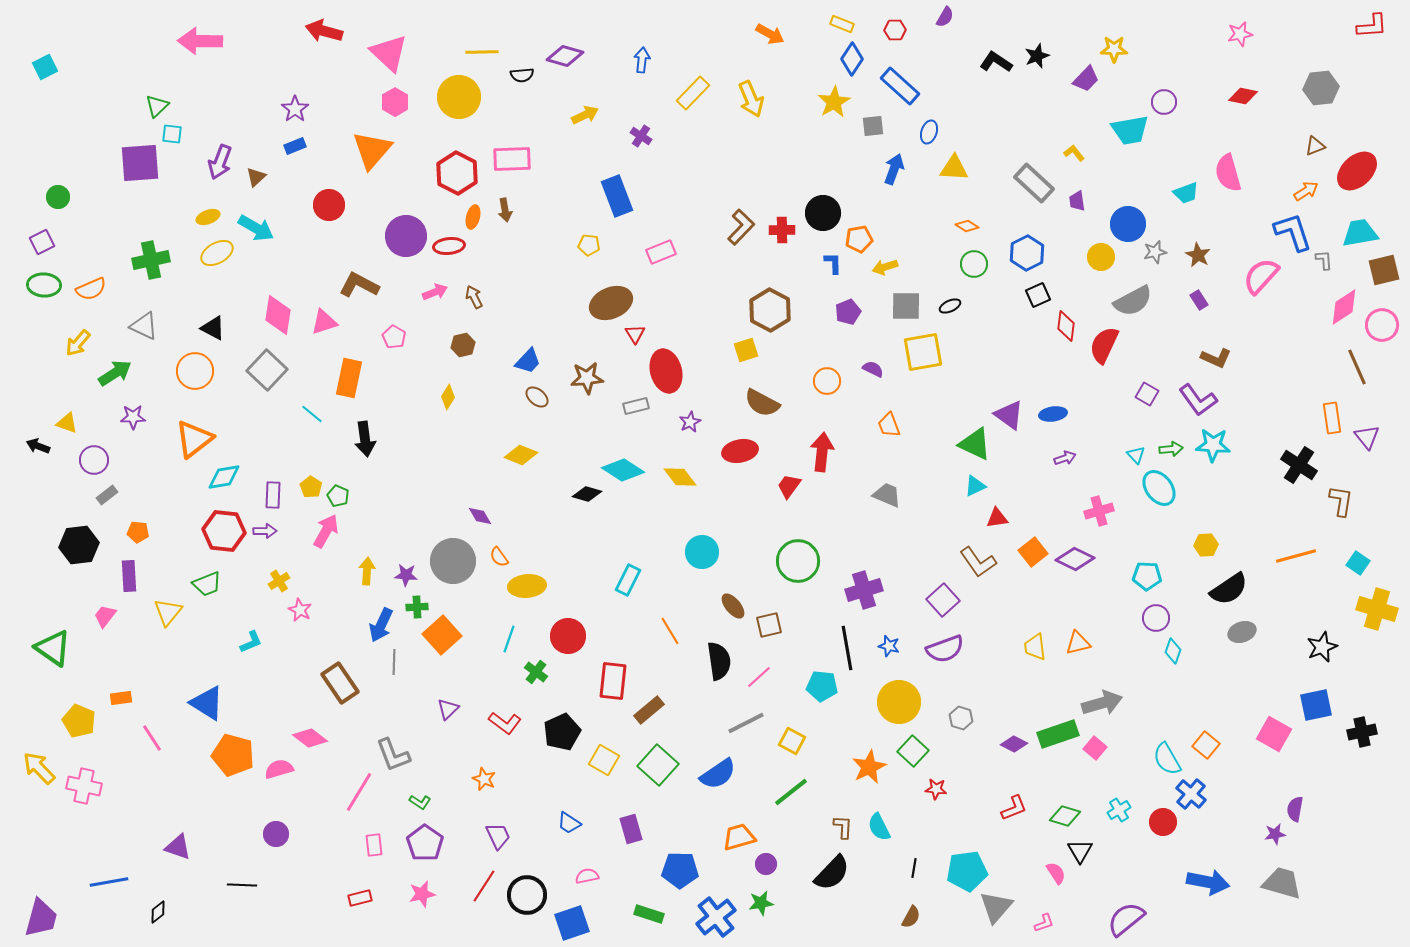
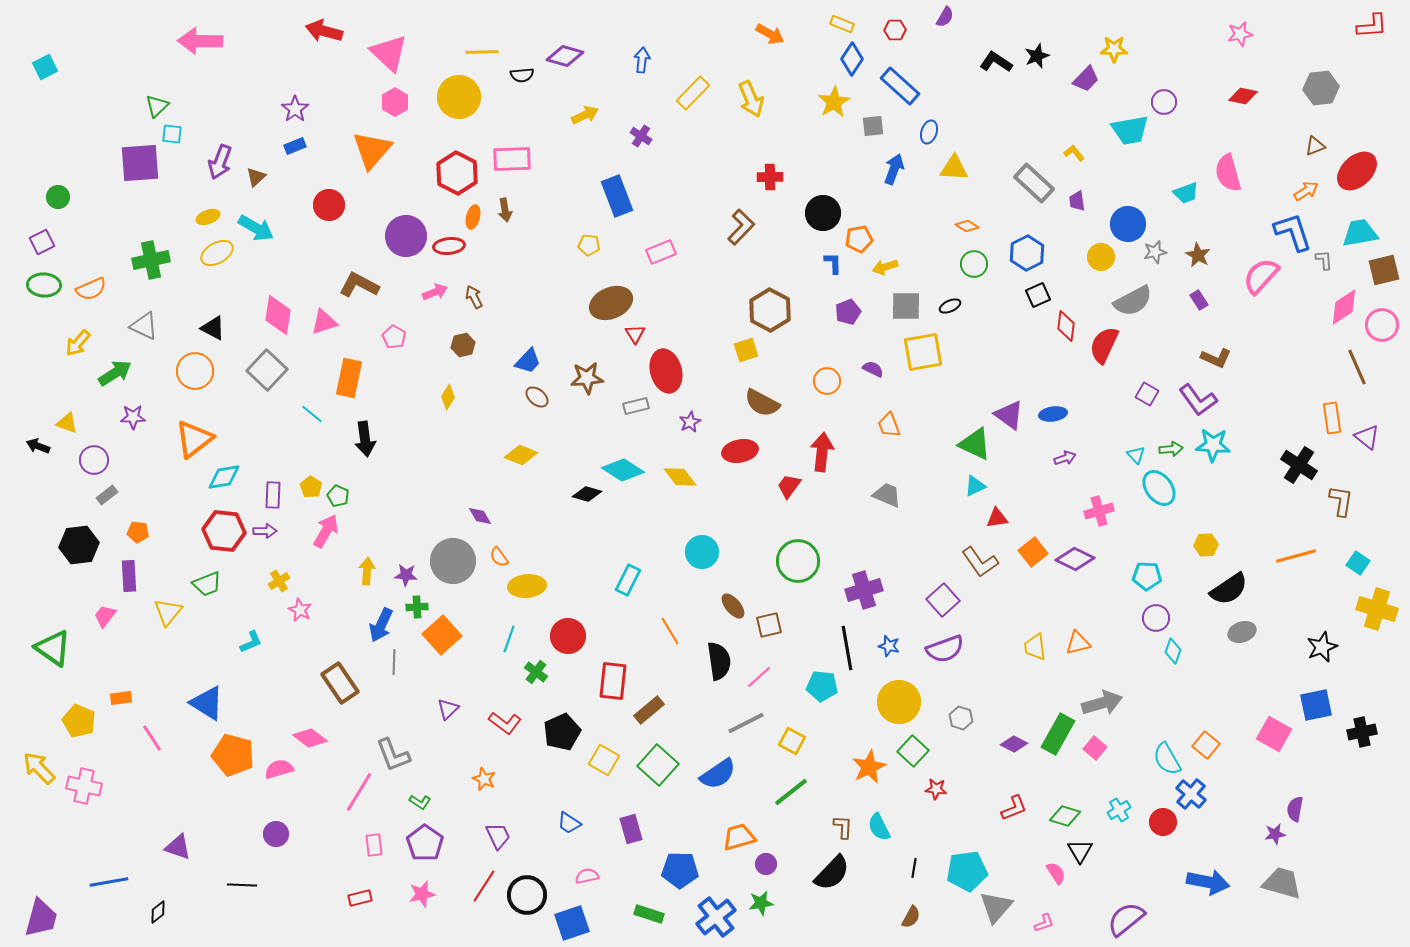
red cross at (782, 230): moved 12 px left, 53 px up
purple triangle at (1367, 437): rotated 12 degrees counterclockwise
brown L-shape at (978, 562): moved 2 px right
green rectangle at (1058, 734): rotated 42 degrees counterclockwise
